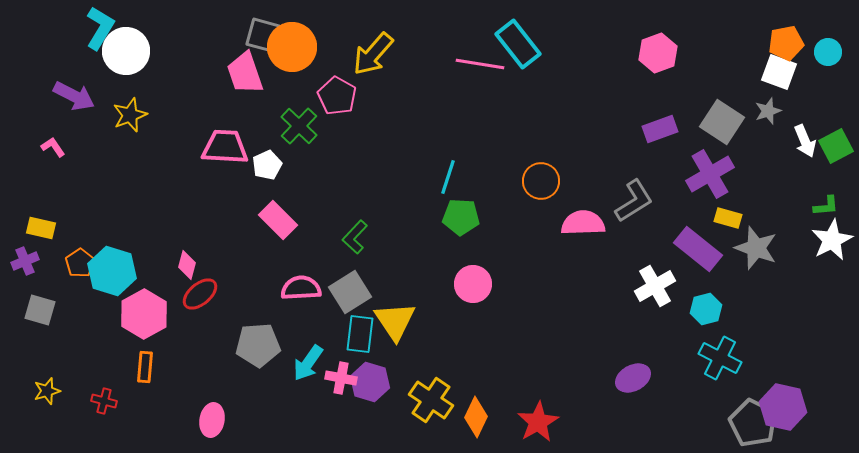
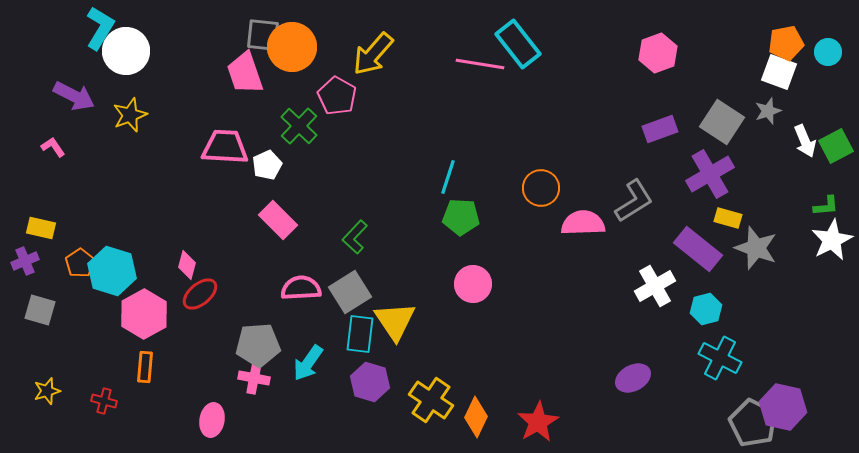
gray square at (263, 35): rotated 9 degrees counterclockwise
orange circle at (541, 181): moved 7 px down
pink cross at (341, 378): moved 87 px left
